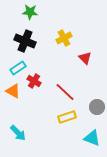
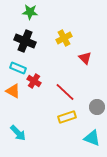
cyan rectangle: rotated 56 degrees clockwise
